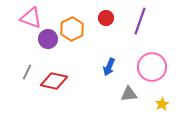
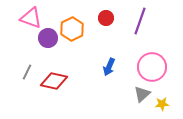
purple circle: moved 1 px up
gray triangle: moved 13 px right; rotated 36 degrees counterclockwise
yellow star: rotated 24 degrees clockwise
